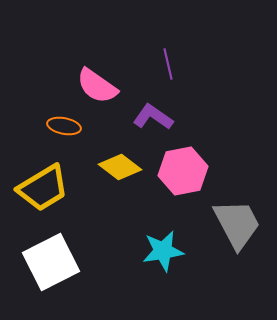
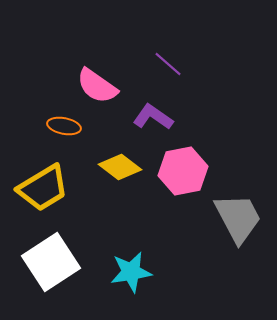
purple line: rotated 36 degrees counterclockwise
gray trapezoid: moved 1 px right, 6 px up
cyan star: moved 32 px left, 21 px down
white square: rotated 6 degrees counterclockwise
